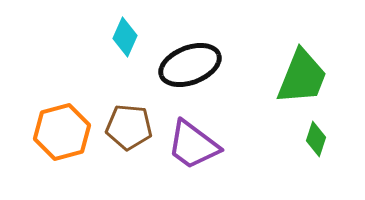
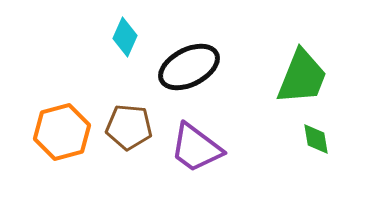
black ellipse: moved 1 px left, 2 px down; rotated 6 degrees counterclockwise
green diamond: rotated 28 degrees counterclockwise
purple trapezoid: moved 3 px right, 3 px down
